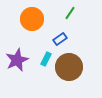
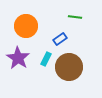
green line: moved 5 px right, 4 px down; rotated 64 degrees clockwise
orange circle: moved 6 px left, 7 px down
purple star: moved 1 px right, 2 px up; rotated 15 degrees counterclockwise
